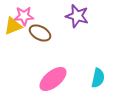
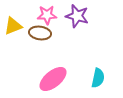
pink star: moved 23 px right, 1 px up
brown ellipse: rotated 20 degrees counterclockwise
